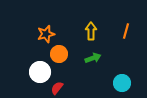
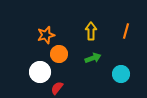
orange star: moved 1 px down
cyan circle: moved 1 px left, 9 px up
